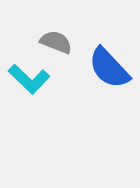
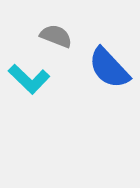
gray semicircle: moved 6 px up
